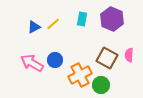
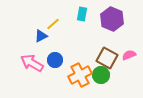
cyan rectangle: moved 5 px up
blue triangle: moved 7 px right, 9 px down
pink semicircle: rotated 64 degrees clockwise
green circle: moved 10 px up
